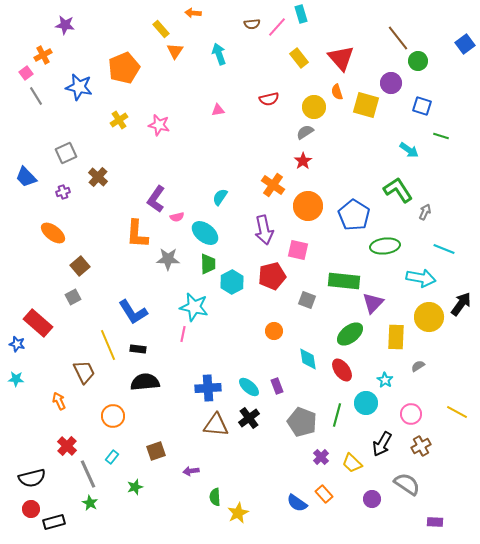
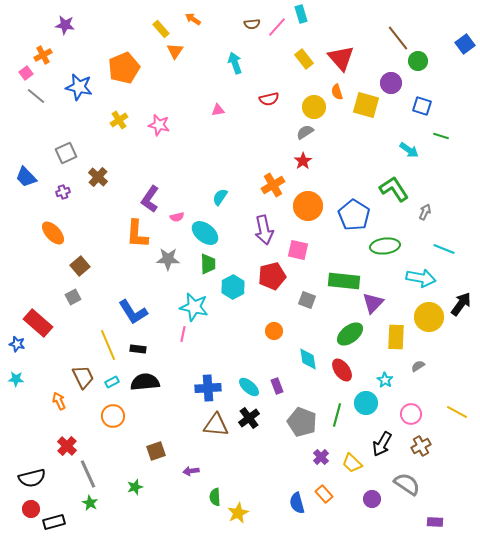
orange arrow at (193, 13): moved 6 px down; rotated 28 degrees clockwise
cyan arrow at (219, 54): moved 16 px right, 9 px down
yellow rectangle at (299, 58): moved 5 px right, 1 px down
gray line at (36, 96): rotated 18 degrees counterclockwise
orange cross at (273, 185): rotated 25 degrees clockwise
green L-shape at (398, 190): moved 4 px left, 1 px up
purple L-shape at (156, 199): moved 6 px left
orange ellipse at (53, 233): rotated 10 degrees clockwise
cyan hexagon at (232, 282): moved 1 px right, 5 px down
brown trapezoid at (84, 372): moved 1 px left, 5 px down
cyan rectangle at (112, 457): moved 75 px up; rotated 24 degrees clockwise
blue semicircle at (297, 503): rotated 40 degrees clockwise
